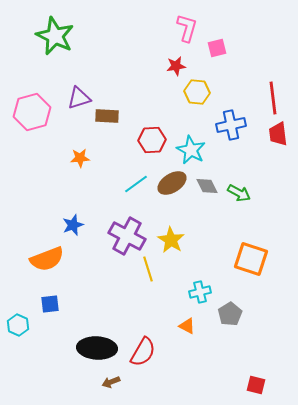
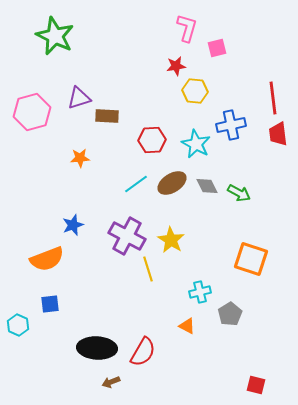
yellow hexagon: moved 2 px left, 1 px up
cyan star: moved 5 px right, 6 px up
